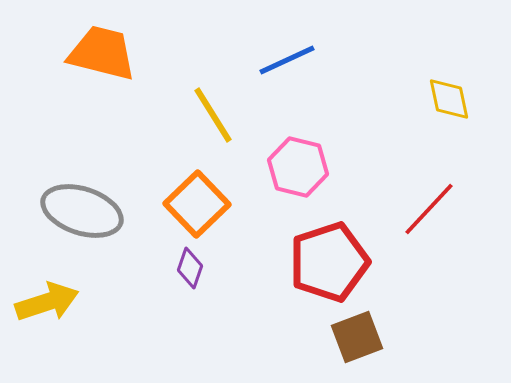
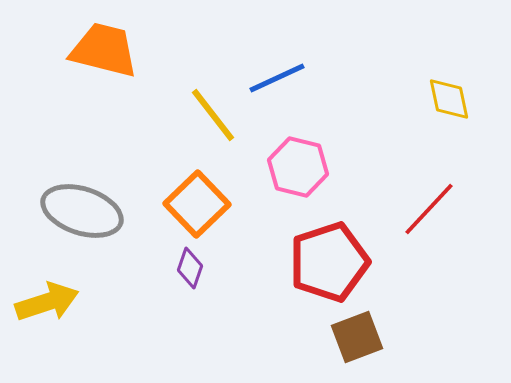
orange trapezoid: moved 2 px right, 3 px up
blue line: moved 10 px left, 18 px down
yellow line: rotated 6 degrees counterclockwise
